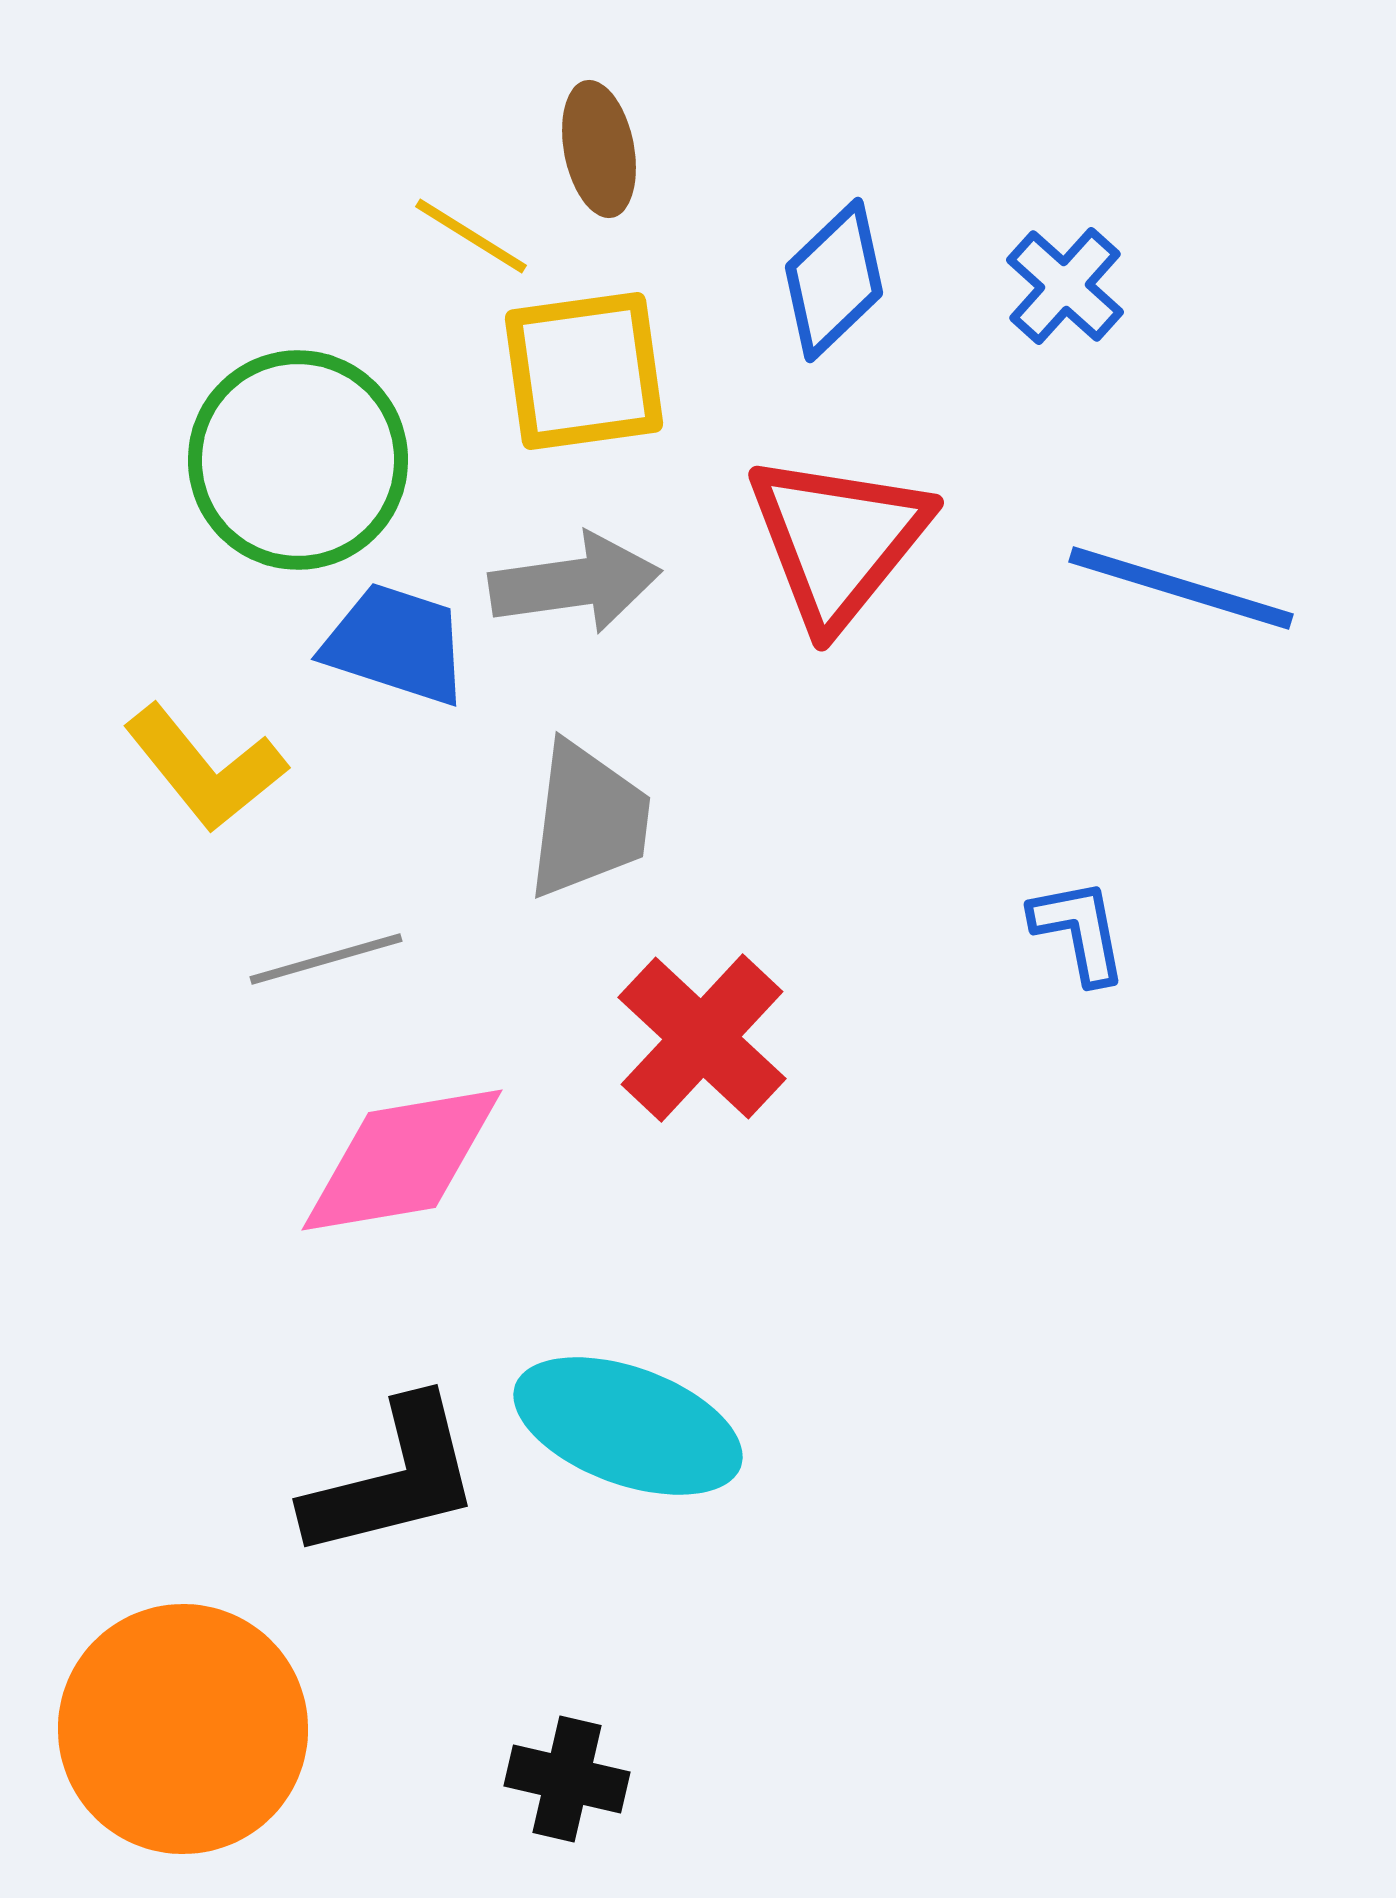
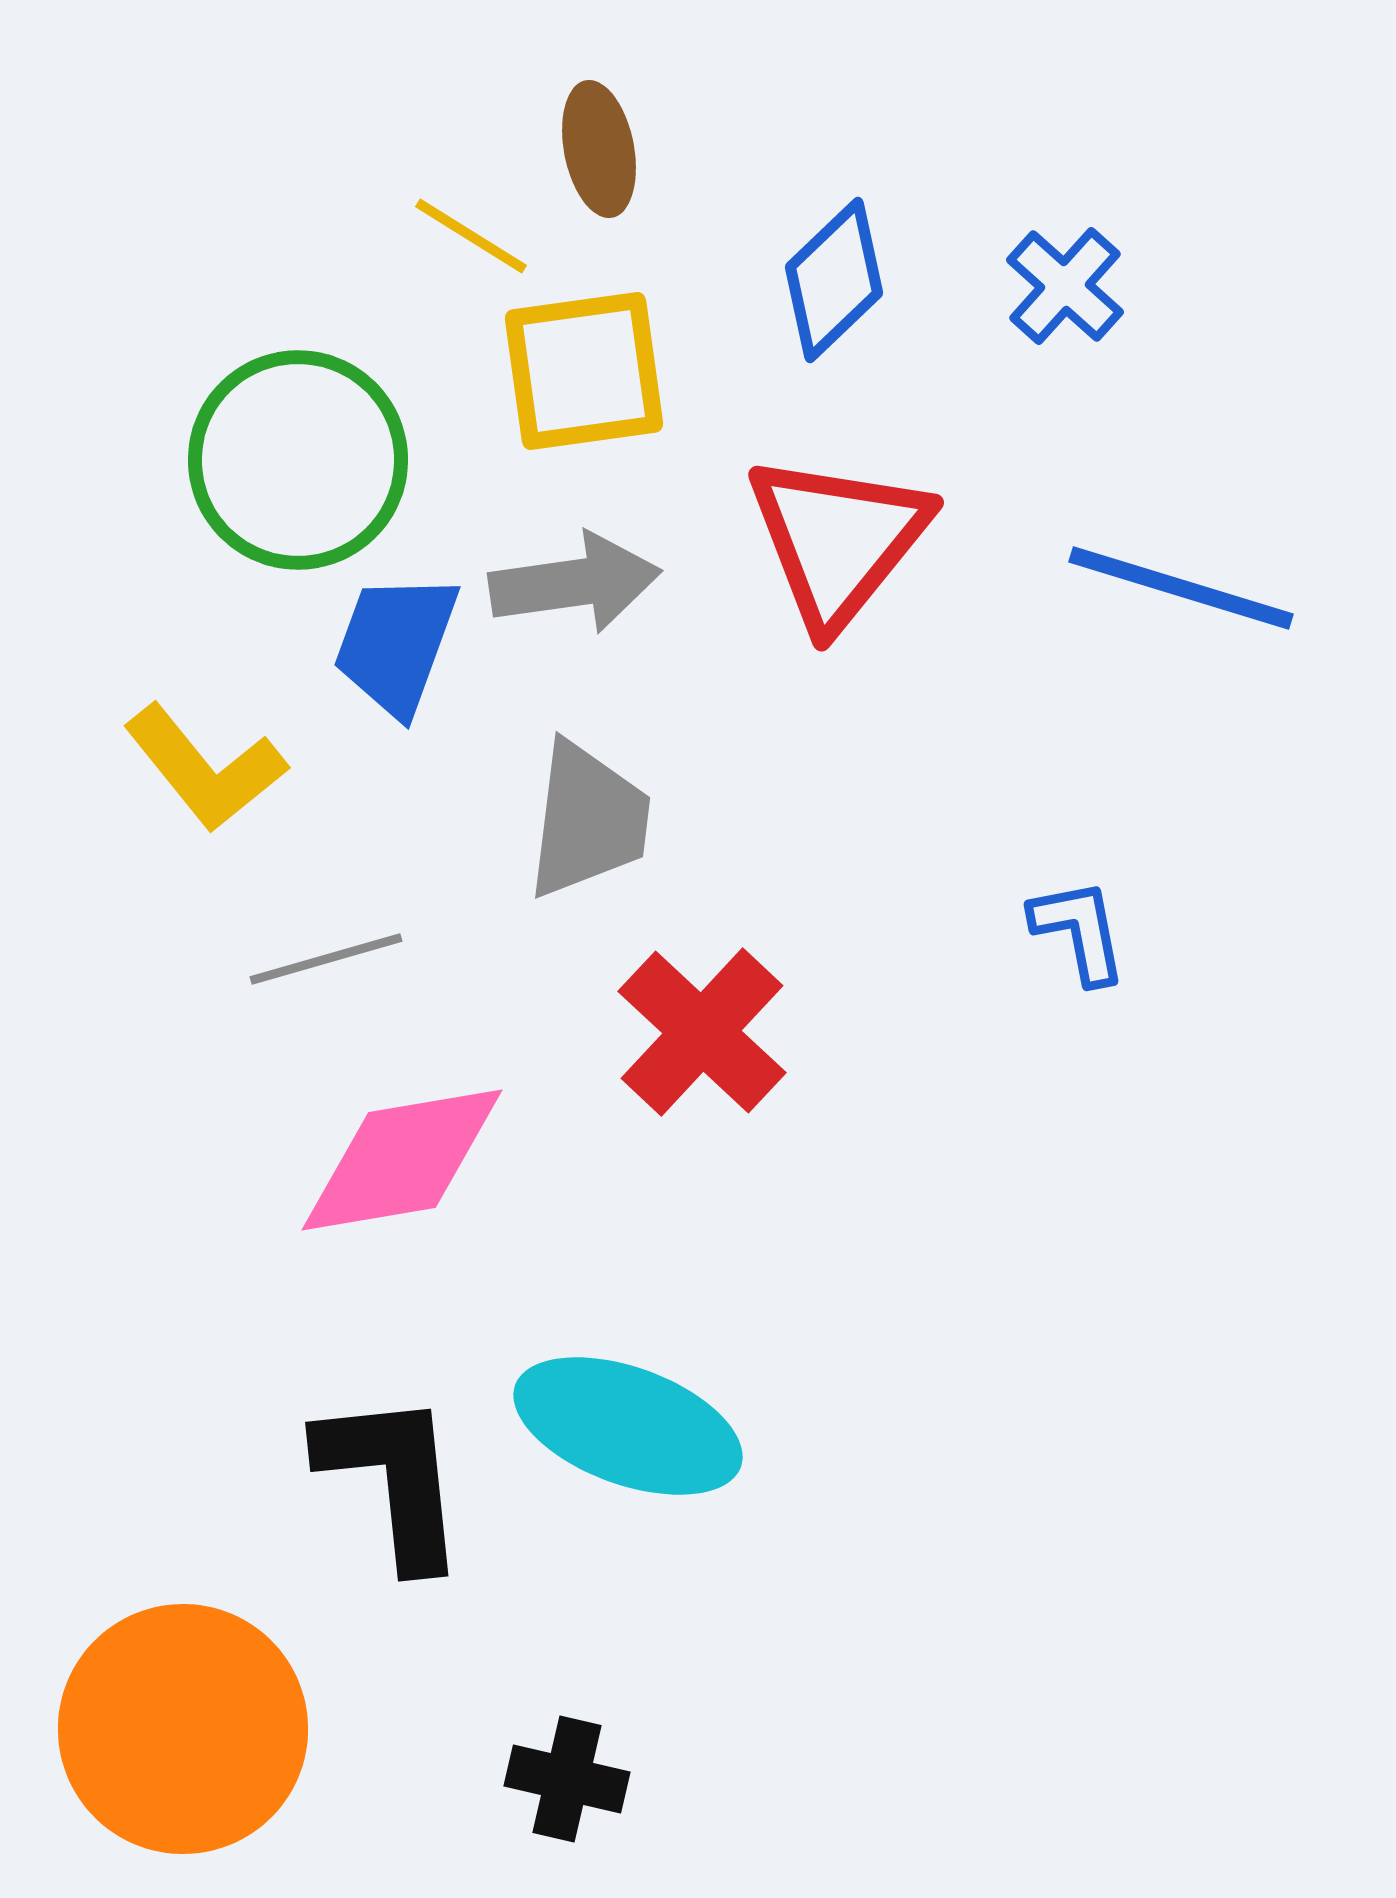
blue trapezoid: rotated 88 degrees counterclockwise
red cross: moved 6 px up
black L-shape: rotated 82 degrees counterclockwise
